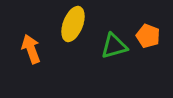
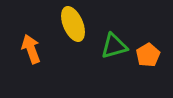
yellow ellipse: rotated 44 degrees counterclockwise
orange pentagon: moved 19 px down; rotated 20 degrees clockwise
